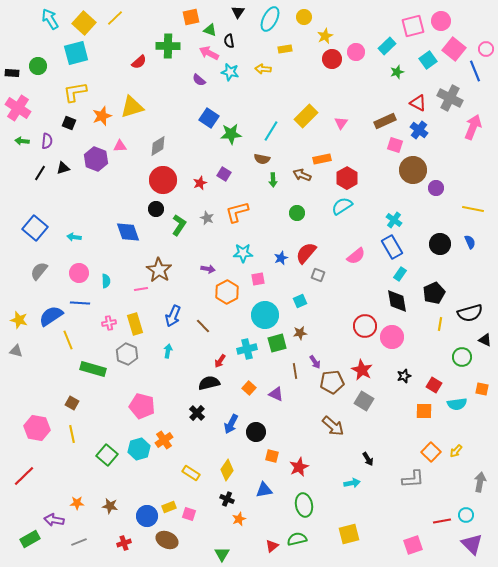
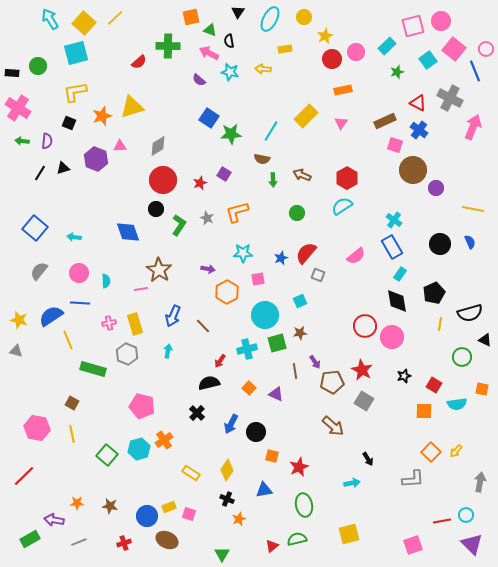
orange rectangle at (322, 159): moved 21 px right, 69 px up
